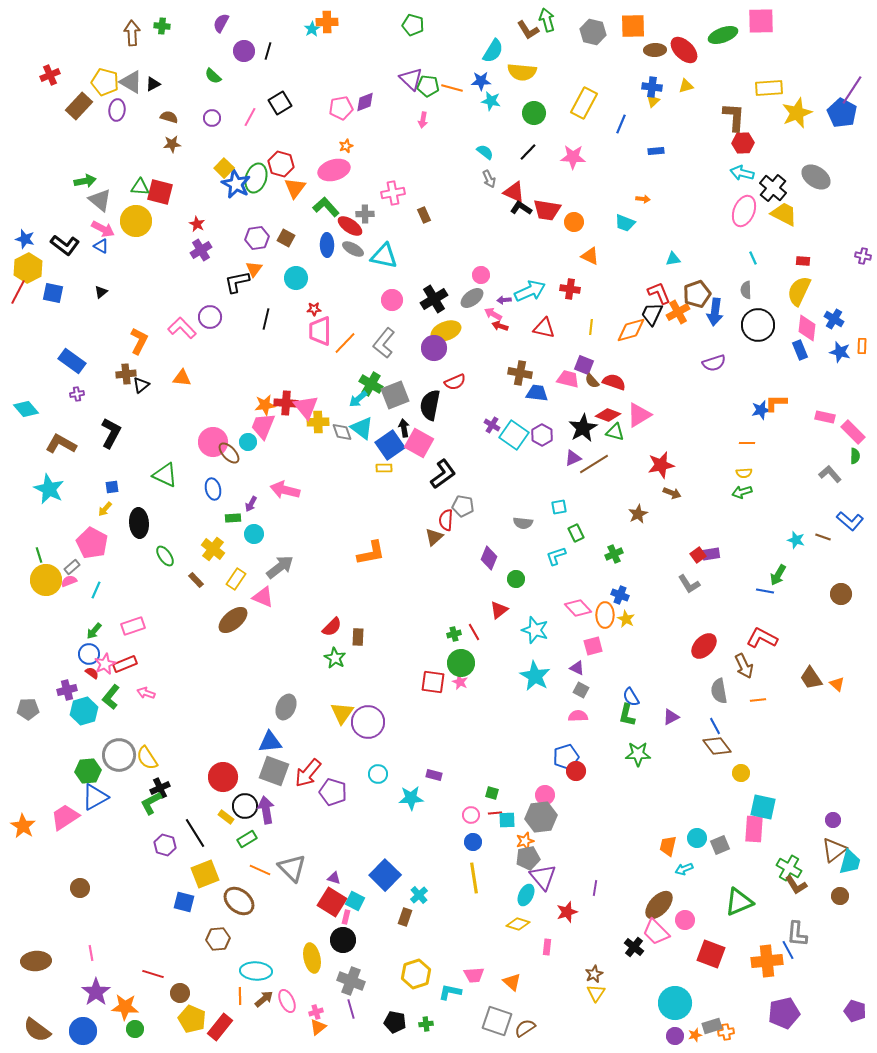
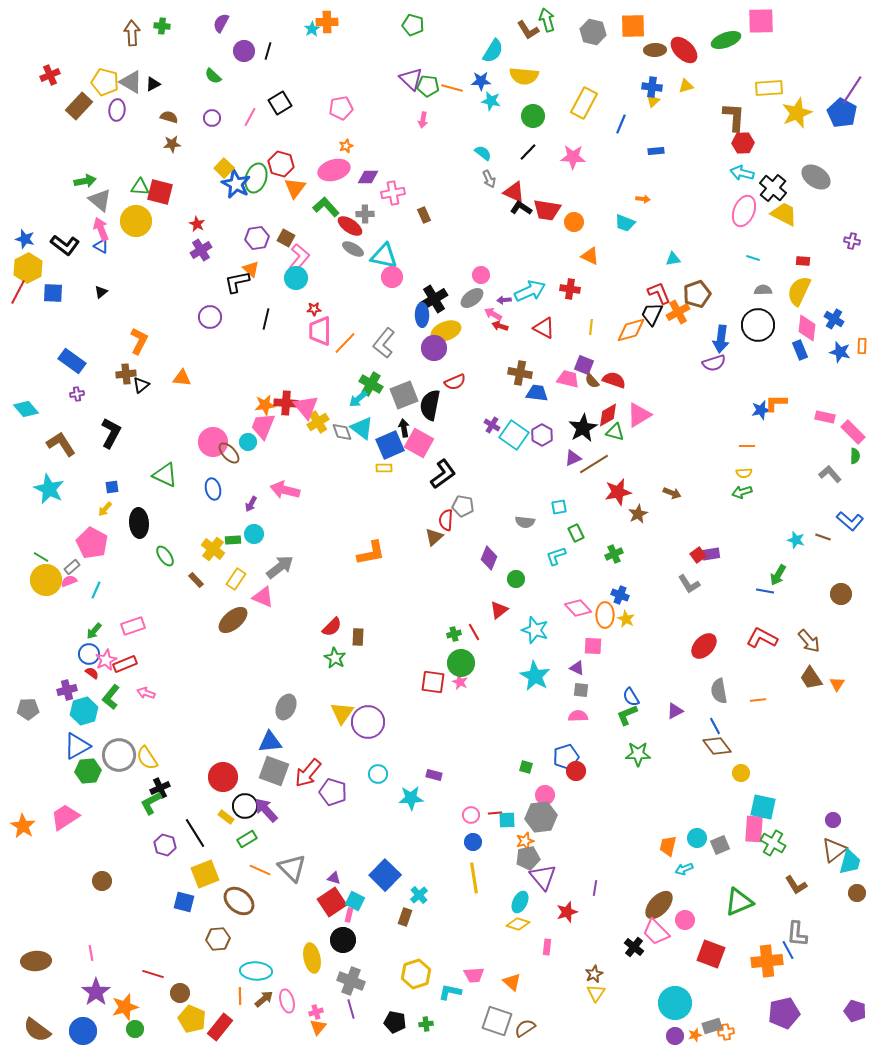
green ellipse at (723, 35): moved 3 px right, 5 px down
yellow semicircle at (522, 72): moved 2 px right, 4 px down
purple diamond at (365, 102): moved 3 px right, 75 px down; rotated 20 degrees clockwise
green circle at (534, 113): moved 1 px left, 3 px down
cyan semicircle at (485, 152): moved 2 px left, 1 px down
pink arrow at (103, 229): moved 2 px left; rotated 140 degrees counterclockwise
blue ellipse at (327, 245): moved 95 px right, 70 px down
purple cross at (863, 256): moved 11 px left, 15 px up
cyan line at (753, 258): rotated 48 degrees counterclockwise
orange triangle at (254, 269): moved 3 px left; rotated 24 degrees counterclockwise
gray semicircle at (746, 290): moved 17 px right; rotated 90 degrees clockwise
blue square at (53, 293): rotated 10 degrees counterclockwise
pink circle at (392, 300): moved 23 px up
blue arrow at (715, 312): moved 6 px right, 27 px down
pink L-shape at (182, 328): moved 117 px right, 70 px up; rotated 84 degrees clockwise
red triangle at (544, 328): rotated 15 degrees clockwise
red semicircle at (614, 382): moved 2 px up
gray square at (395, 395): moved 9 px right
red diamond at (608, 415): rotated 50 degrees counterclockwise
yellow cross at (318, 422): rotated 30 degrees counterclockwise
orange line at (747, 443): moved 3 px down
brown L-shape at (61, 444): rotated 28 degrees clockwise
blue square at (390, 445): rotated 12 degrees clockwise
red star at (661, 465): moved 43 px left, 27 px down
green rectangle at (233, 518): moved 22 px down
gray semicircle at (523, 523): moved 2 px right, 1 px up
green line at (39, 555): moved 2 px right, 2 px down; rotated 42 degrees counterclockwise
pink square at (593, 646): rotated 18 degrees clockwise
pink star at (105, 664): moved 1 px right, 4 px up
brown arrow at (744, 666): moved 65 px right, 25 px up; rotated 15 degrees counterclockwise
orange triangle at (837, 684): rotated 21 degrees clockwise
gray square at (581, 690): rotated 21 degrees counterclockwise
green L-shape at (627, 715): rotated 55 degrees clockwise
purple triangle at (671, 717): moved 4 px right, 6 px up
green square at (492, 793): moved 34 px right, 26 px up
blue triangle at (95, 797): moved 18 px left, 51 px up
purple arrow at (266, 810): rotated 32 degrees counterclockwise
green cross at (789, 868): moved 16 px left, 25 px up
brown circle at (80, 888): moved 22 px right, 7 px up
cyan ellipse at (526, 895): moved 6 px left, 7 px down
brown circle at (840, 896): moved 17 px right, 3 px up
red square at (332, 902): rotated 24 degrees clockwise
pink rectangle at (346, 917): moved 3 px right, 2 px up
pink ellipse at (287, 1001): rotated 10 degrees clockwise
orange star at (125, 1007): rotated 20 degrees counterclockwise
orange triangle at (318, 1027): rotated 12 degrees counterclockwise
